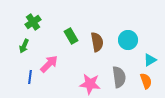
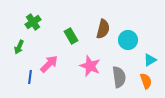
brown semicircle: moved 6 px right, 13 px up; rotated 24 degrees clockwise
green arrow: moved 5 px left, 1 px down
pink star: moved 18 px up; rotated 15 degrees clockwise
